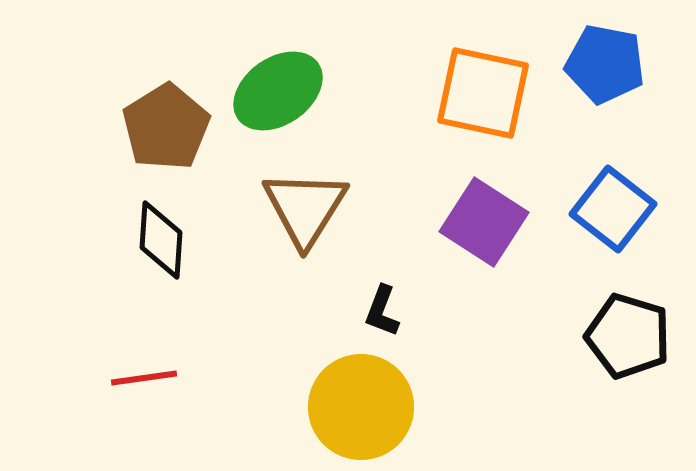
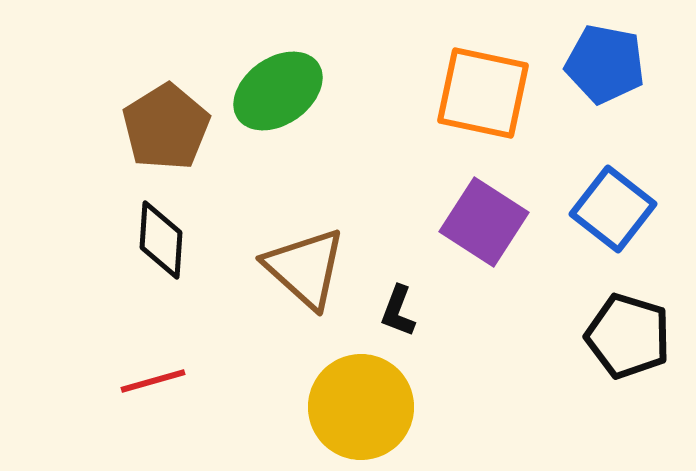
brown triangle: moved 60 px down; rotated 20 degrees counterclockwise
black L-shape: moved 16 px right
red line: moved 9 px right, 3 px down; rotated 8 degrees counterclockwise
